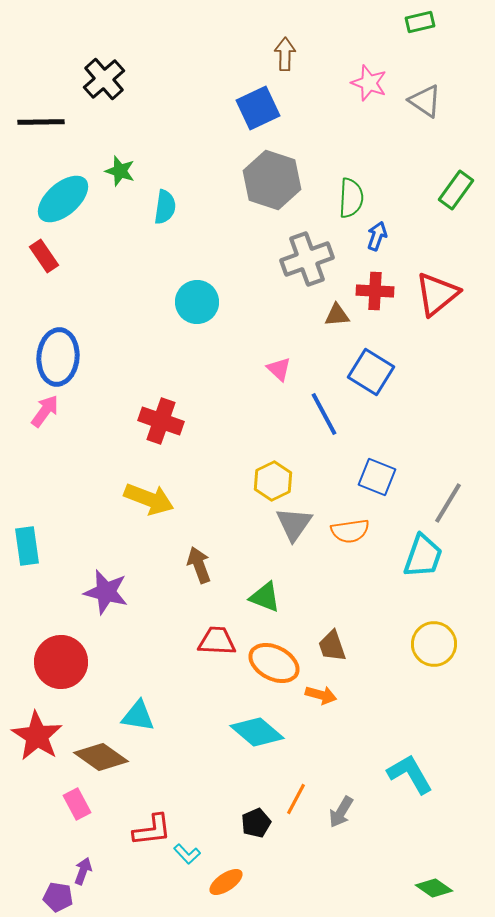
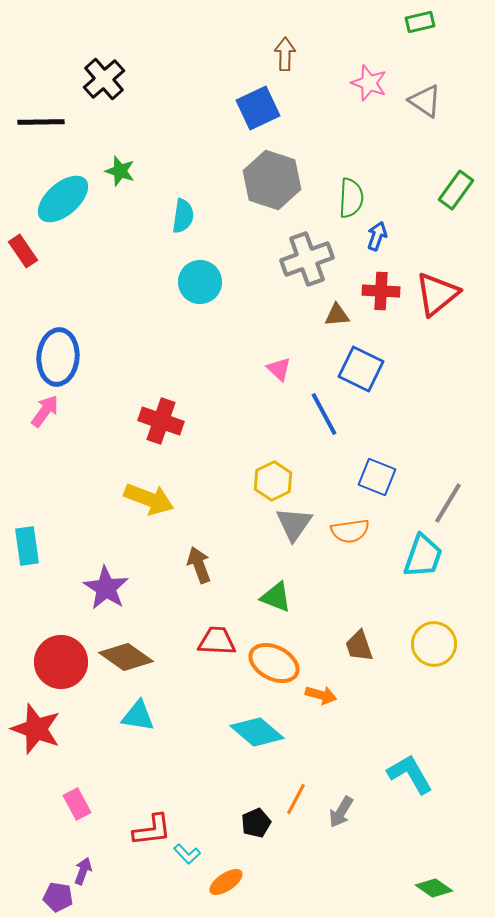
cyan semicircle at (165, 207): moved 18 px right, 9 px down
red rectangle at (44, 256): moved 21 px left, 5 px up
red cross at (375, 291): moved 6 px right
cyan circle at (197, 302): moved 3 px right, 20 px up
blue square at (371, 372): moved 10 px left, 3 px up; rotated 6 degrees counterclockwise
purple star at (106, 592): moved 4 px up; rotated 18 degrees clockwise
green triangle at (265, 597): moved 11 px right
brown trapezoid at (332, 646): moved 27 px right
red star at (37, 736): moved 1 px left, 7 px up; rotated 12 degrees counterclockwise
brown diamond at (101, 757): moved 25 px right, 100 px up
